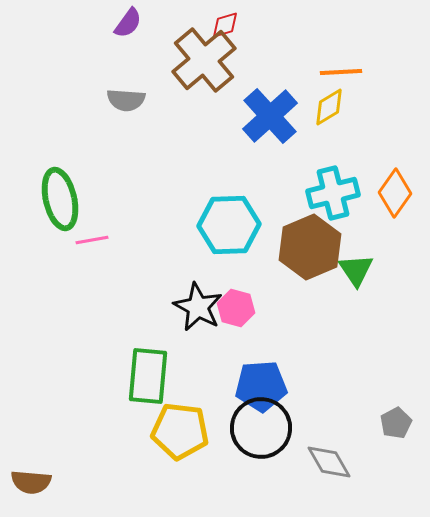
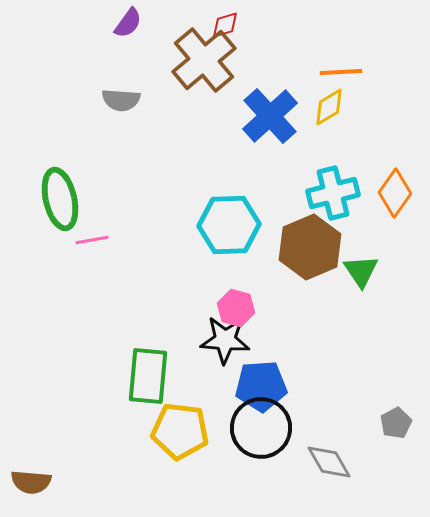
gray semicircle: moved 5 px left
green triangle: moved 5 px right, 1 px down
black star: moved 27 px right, 33 px down; rotated 24 degrees counterclockwise
